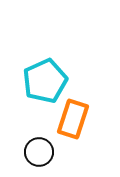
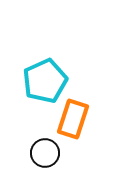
black circle: moved 6 px right, 1 px down
